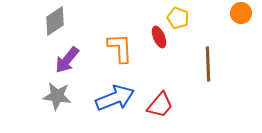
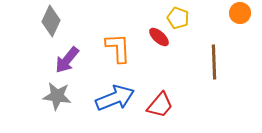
orange circle: moved 1 px left
gray diamond: moved 4 px left; rotated 32 degrees counterclockwise
red ellipse: rotated 25 degrees counterclockwise
orange L-shape: moved 2 px left
brown line: moved 6 px right, 2 px up
